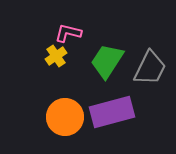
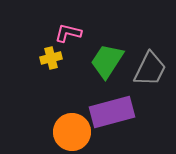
yellow cross: moved 5 px left, 2 px down; rotated 20 degrees clockwise
gray trapezoid: moved 1 px down
orange circle: moved 7 px right, 15 px down
